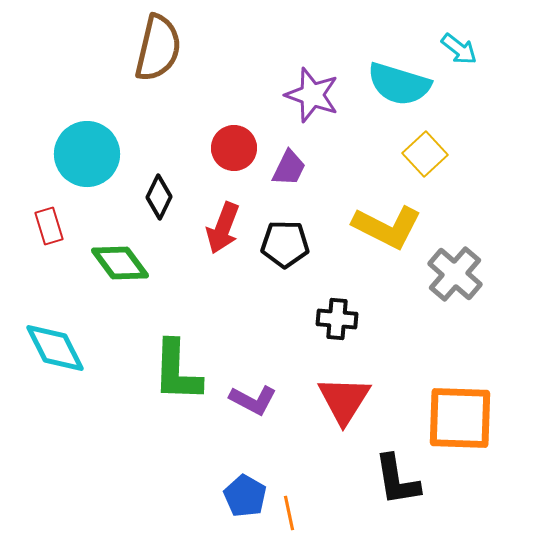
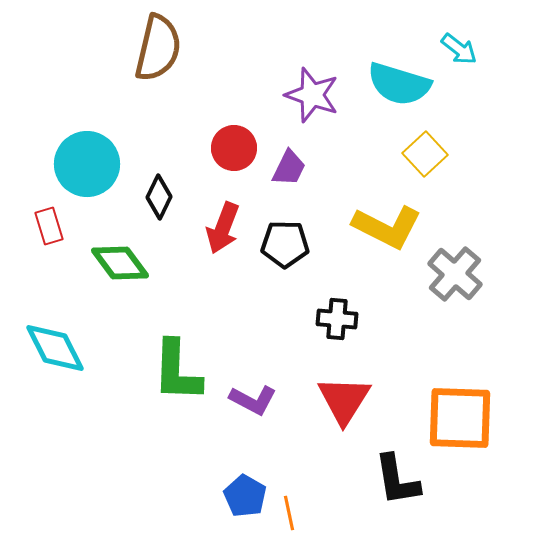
cyan circle: moved 10 px down
